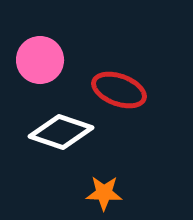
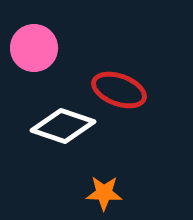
pink circle: moved 6 px left, 12 px up
white diamond: moved 2 px right, 6 px up
